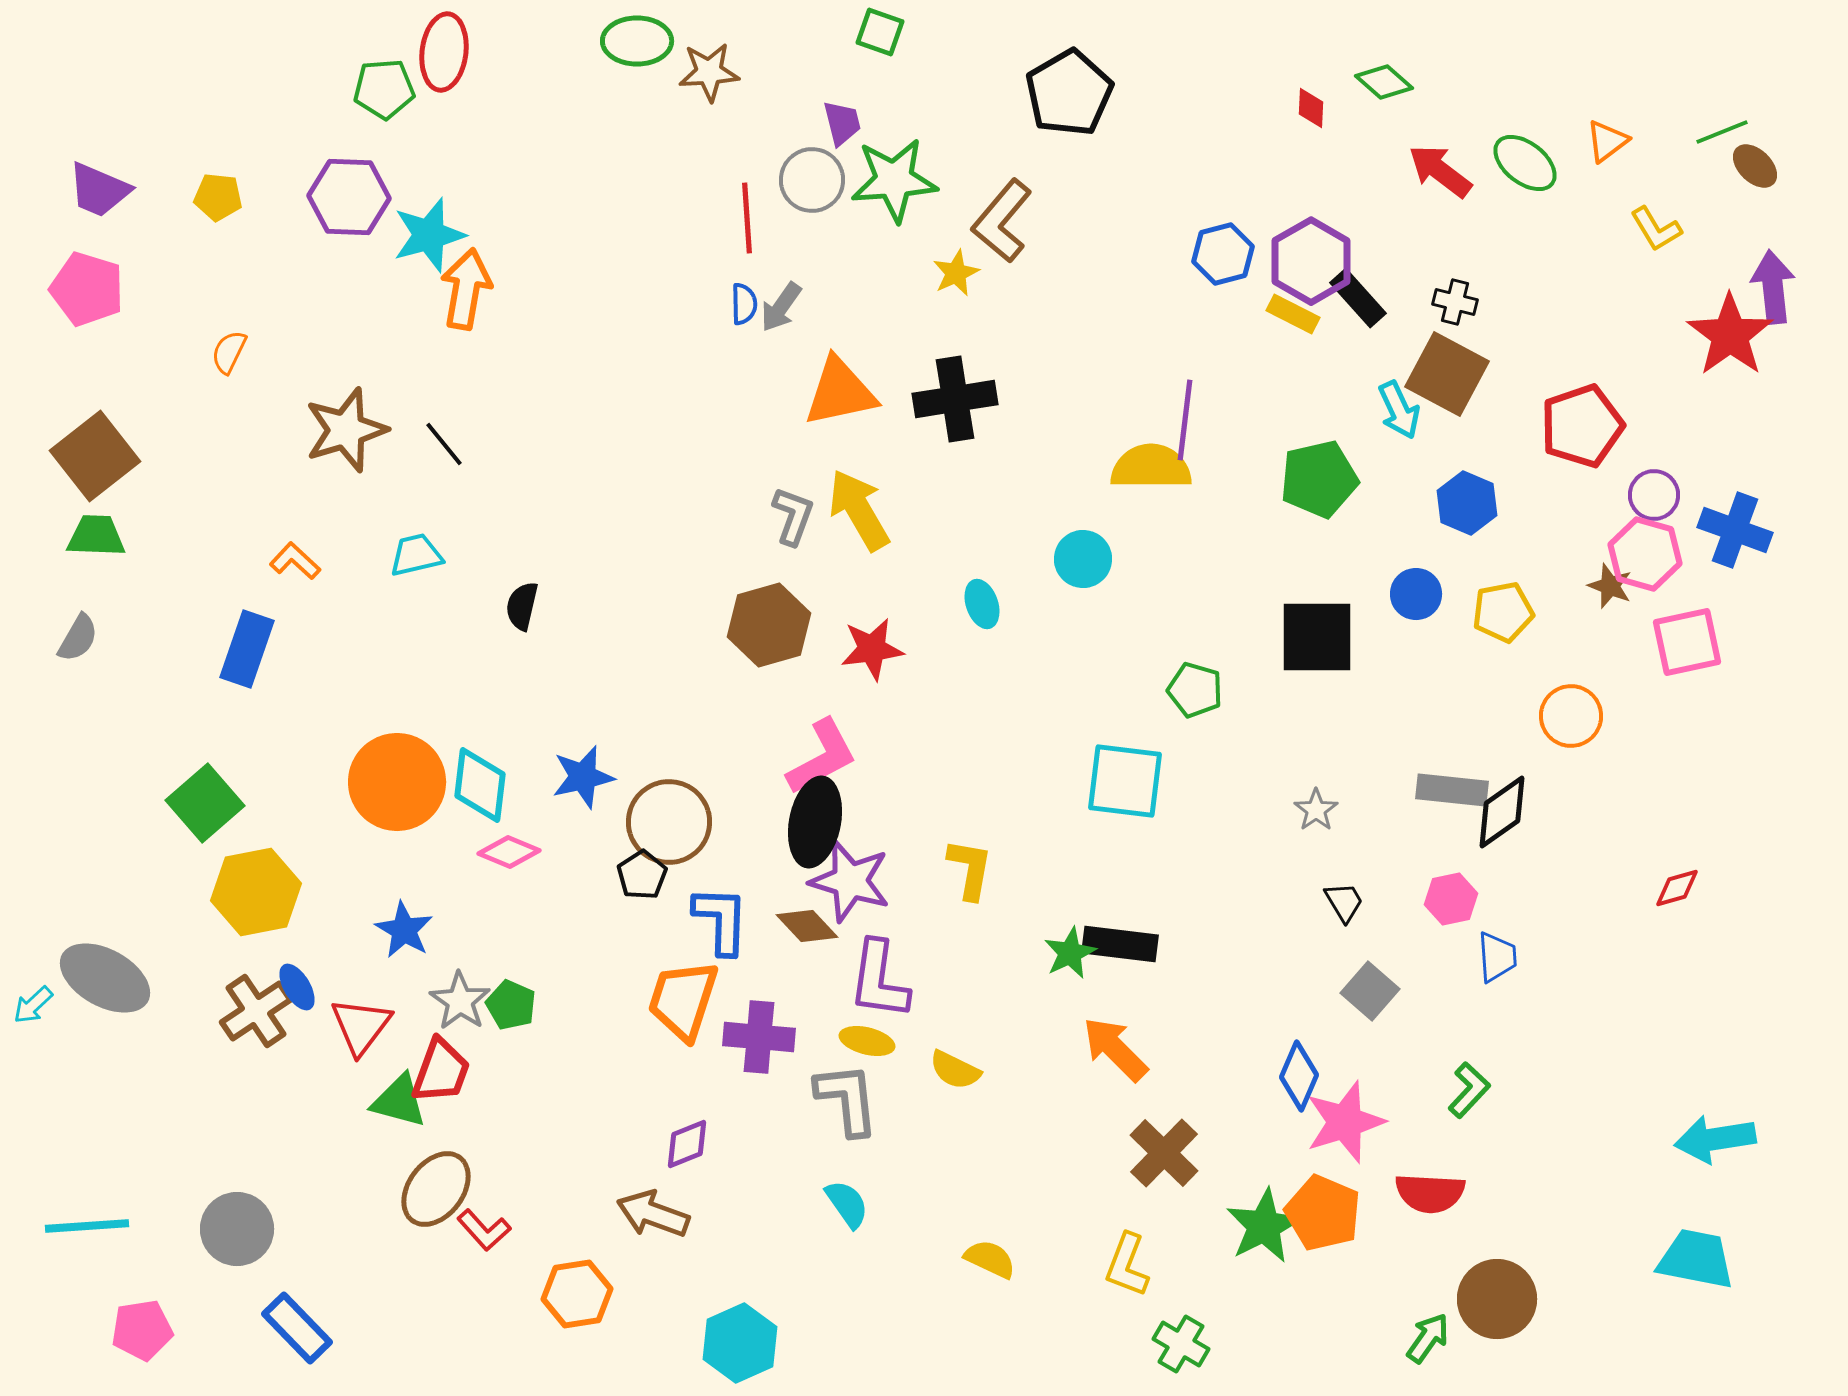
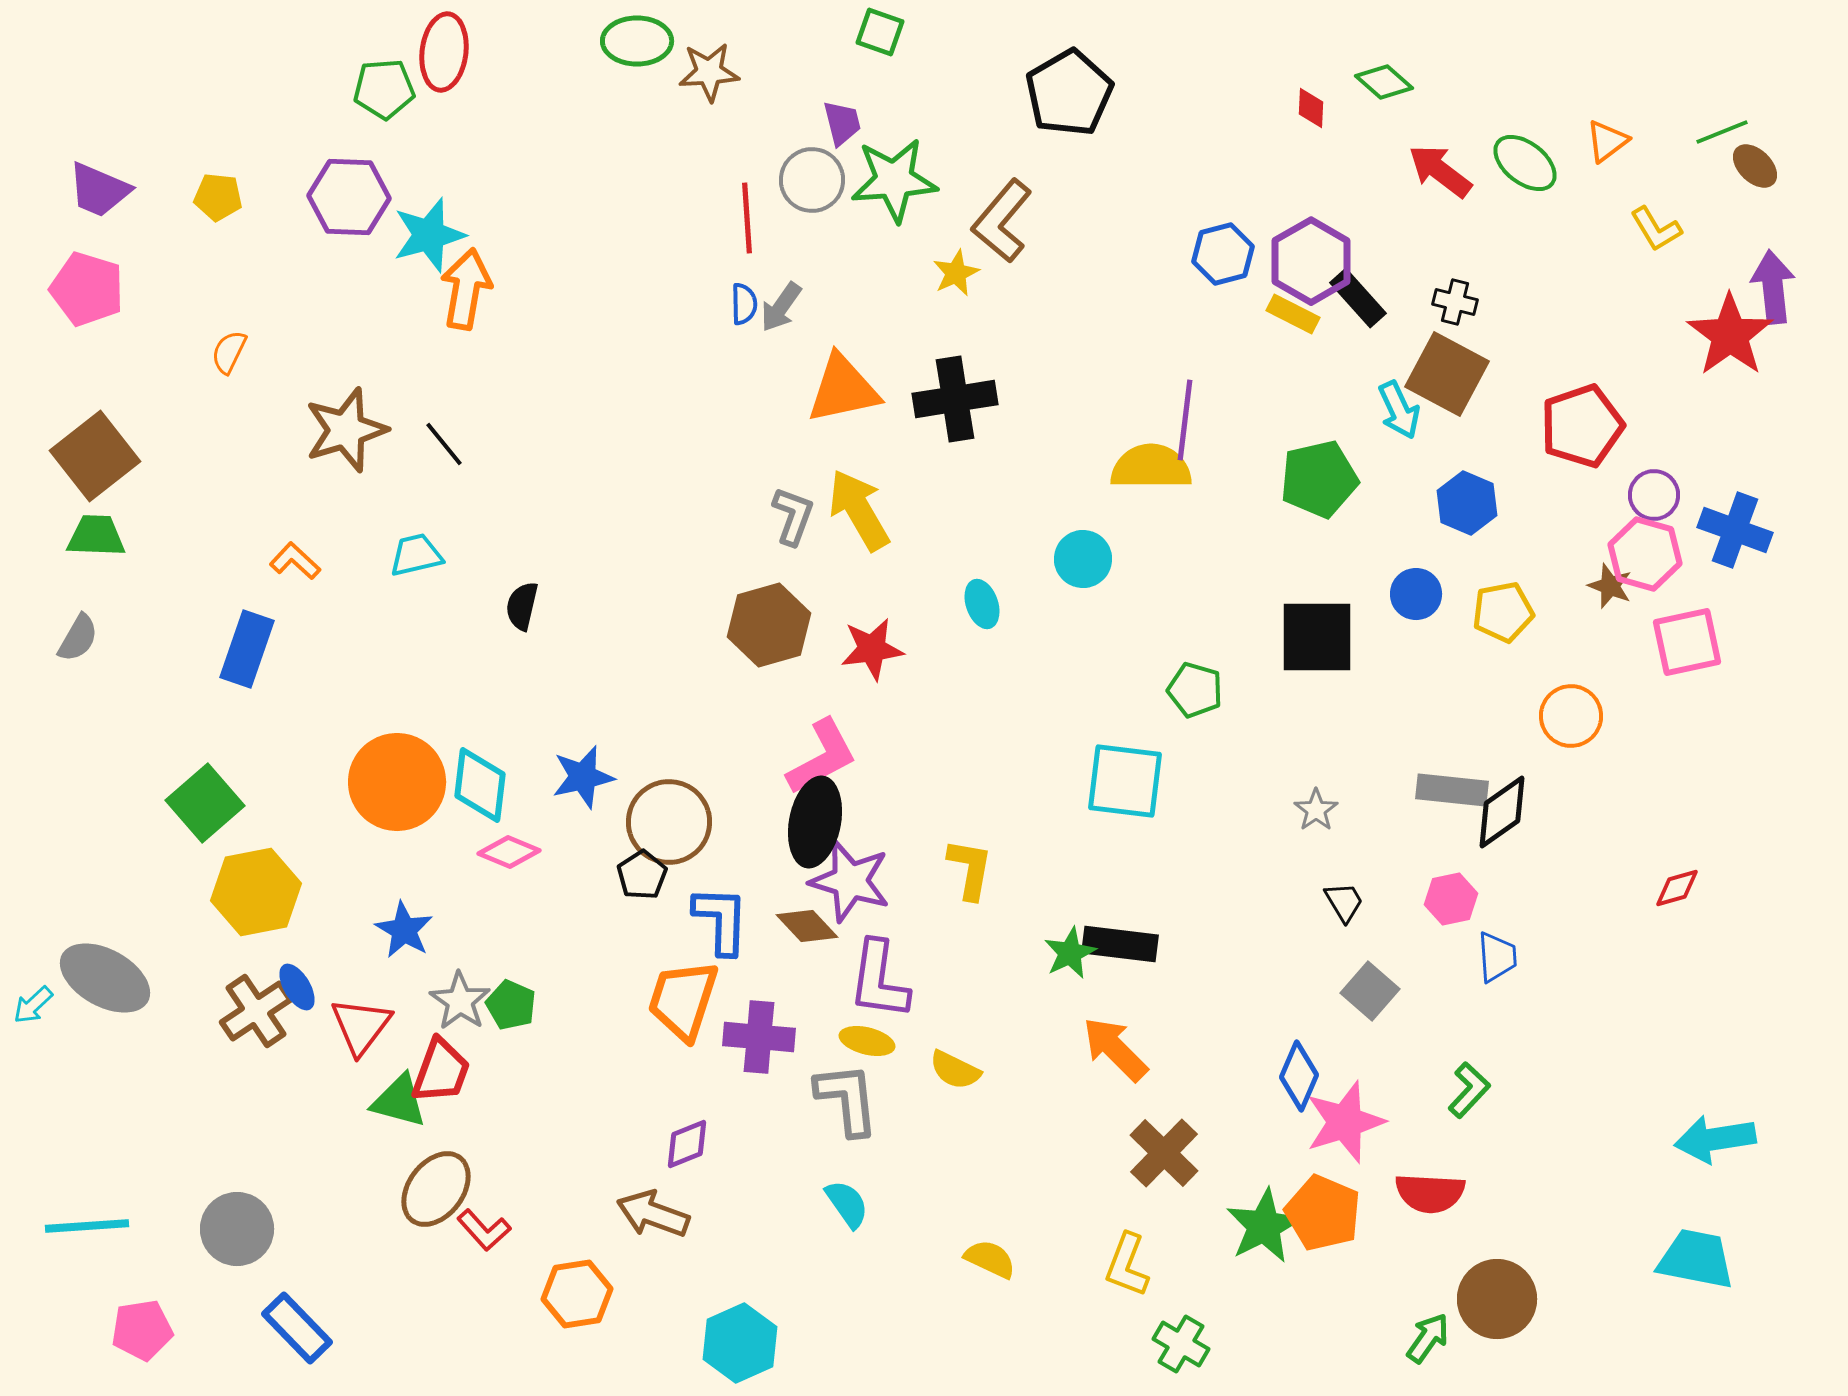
orange triangle at (840, 392): moved 3 px right, 3 px up
